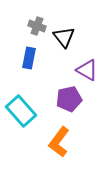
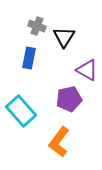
black triangle: rotated 10 degrees clockwise
